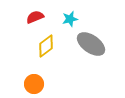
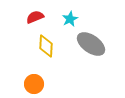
cyan star: rotated 14 degrees counterclockwise
yellow diamond: rotated 50 degrees counterclockwise
